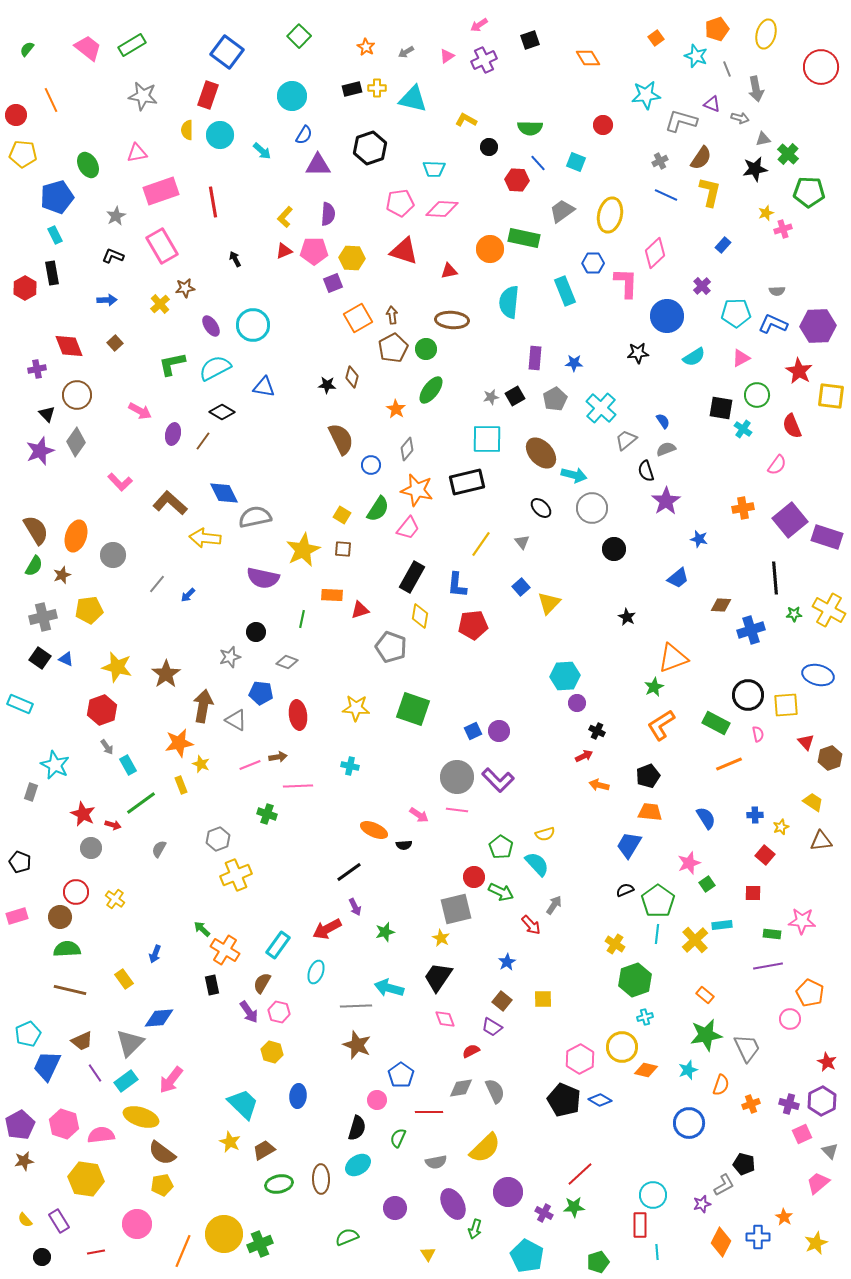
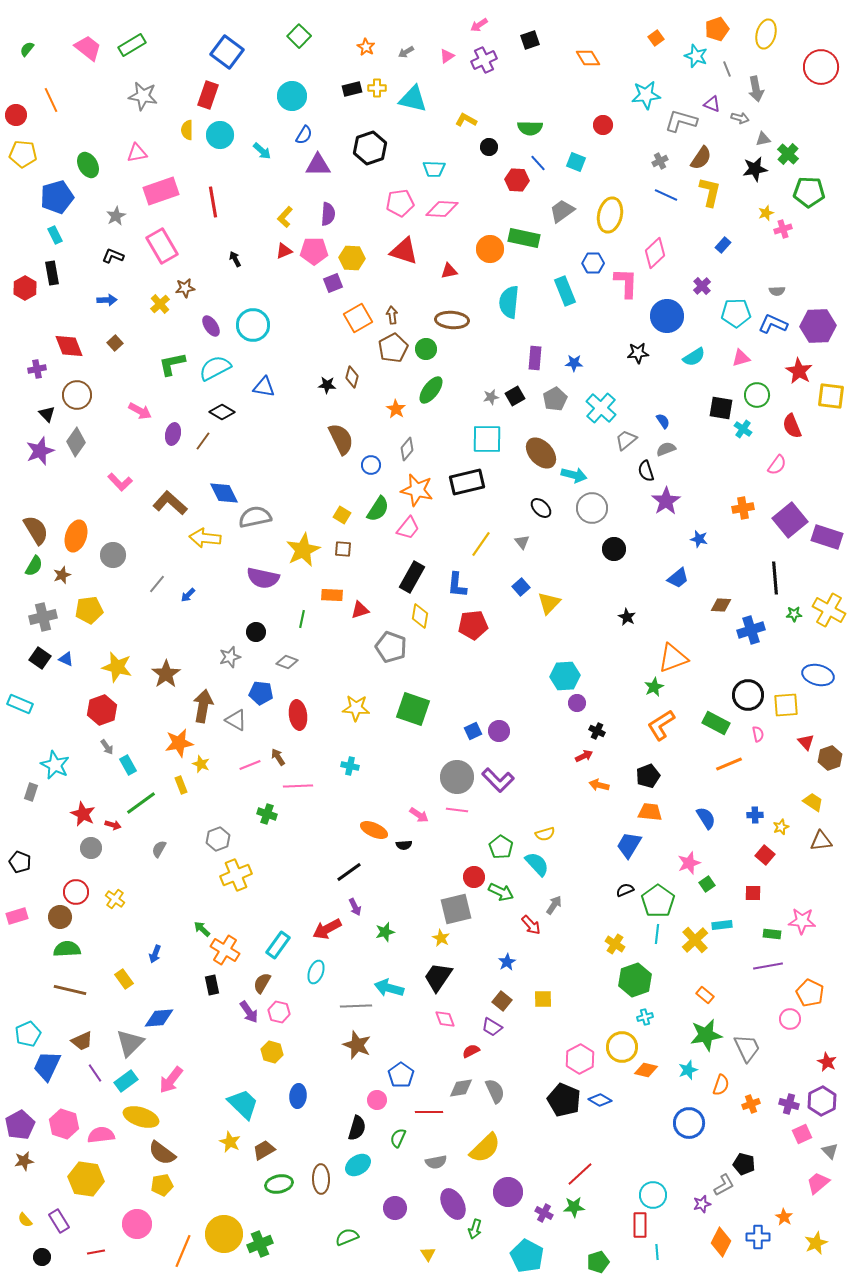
pink triangle at (741, 358): rotated 12 degrees clockwise
brown arrow at (278, 757): rotated 114 degrees counterclockwise
